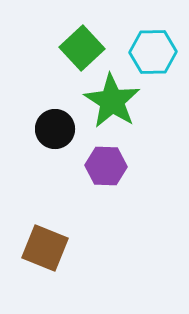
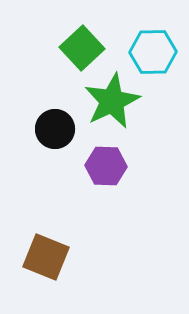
green star: rotated 14 degrees clockwise
brown square: moved 1 px right, 9 px down
